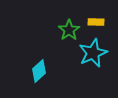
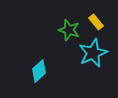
yellow rectangle: rotated 49 degrees clockwise
green star: rotated 20 degrees counterclockwise
